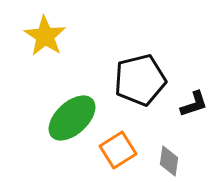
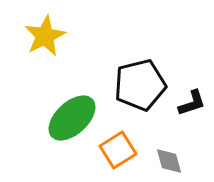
yellow star: rotated 12 degrees clockwise
black pentagon: moved 5 px down
black L-shape: moved 2 px left, 1 px up
gray diamond: rotated 24 degrees counterclockwise
